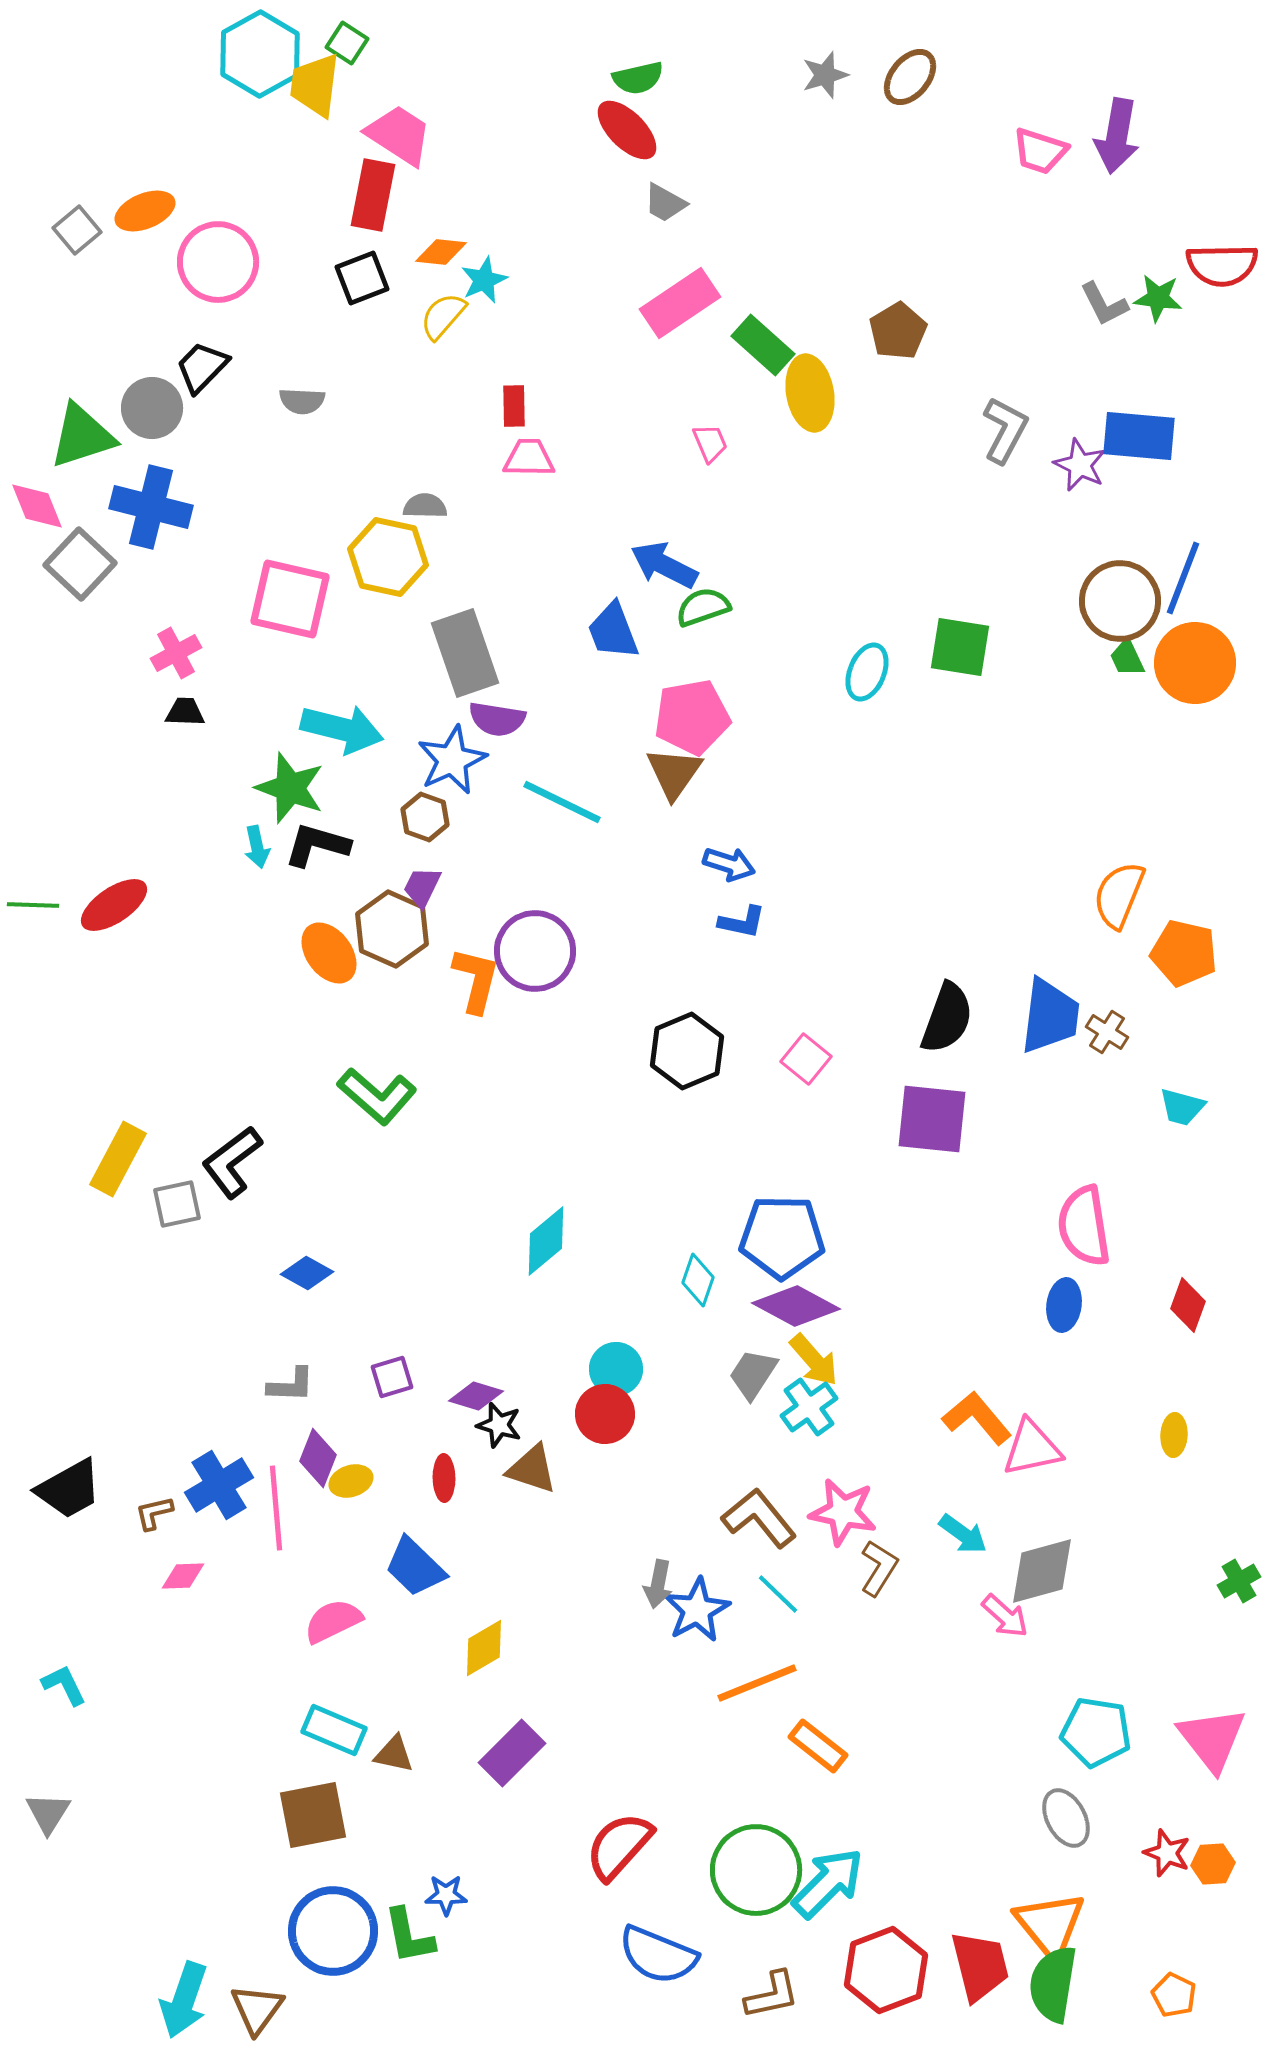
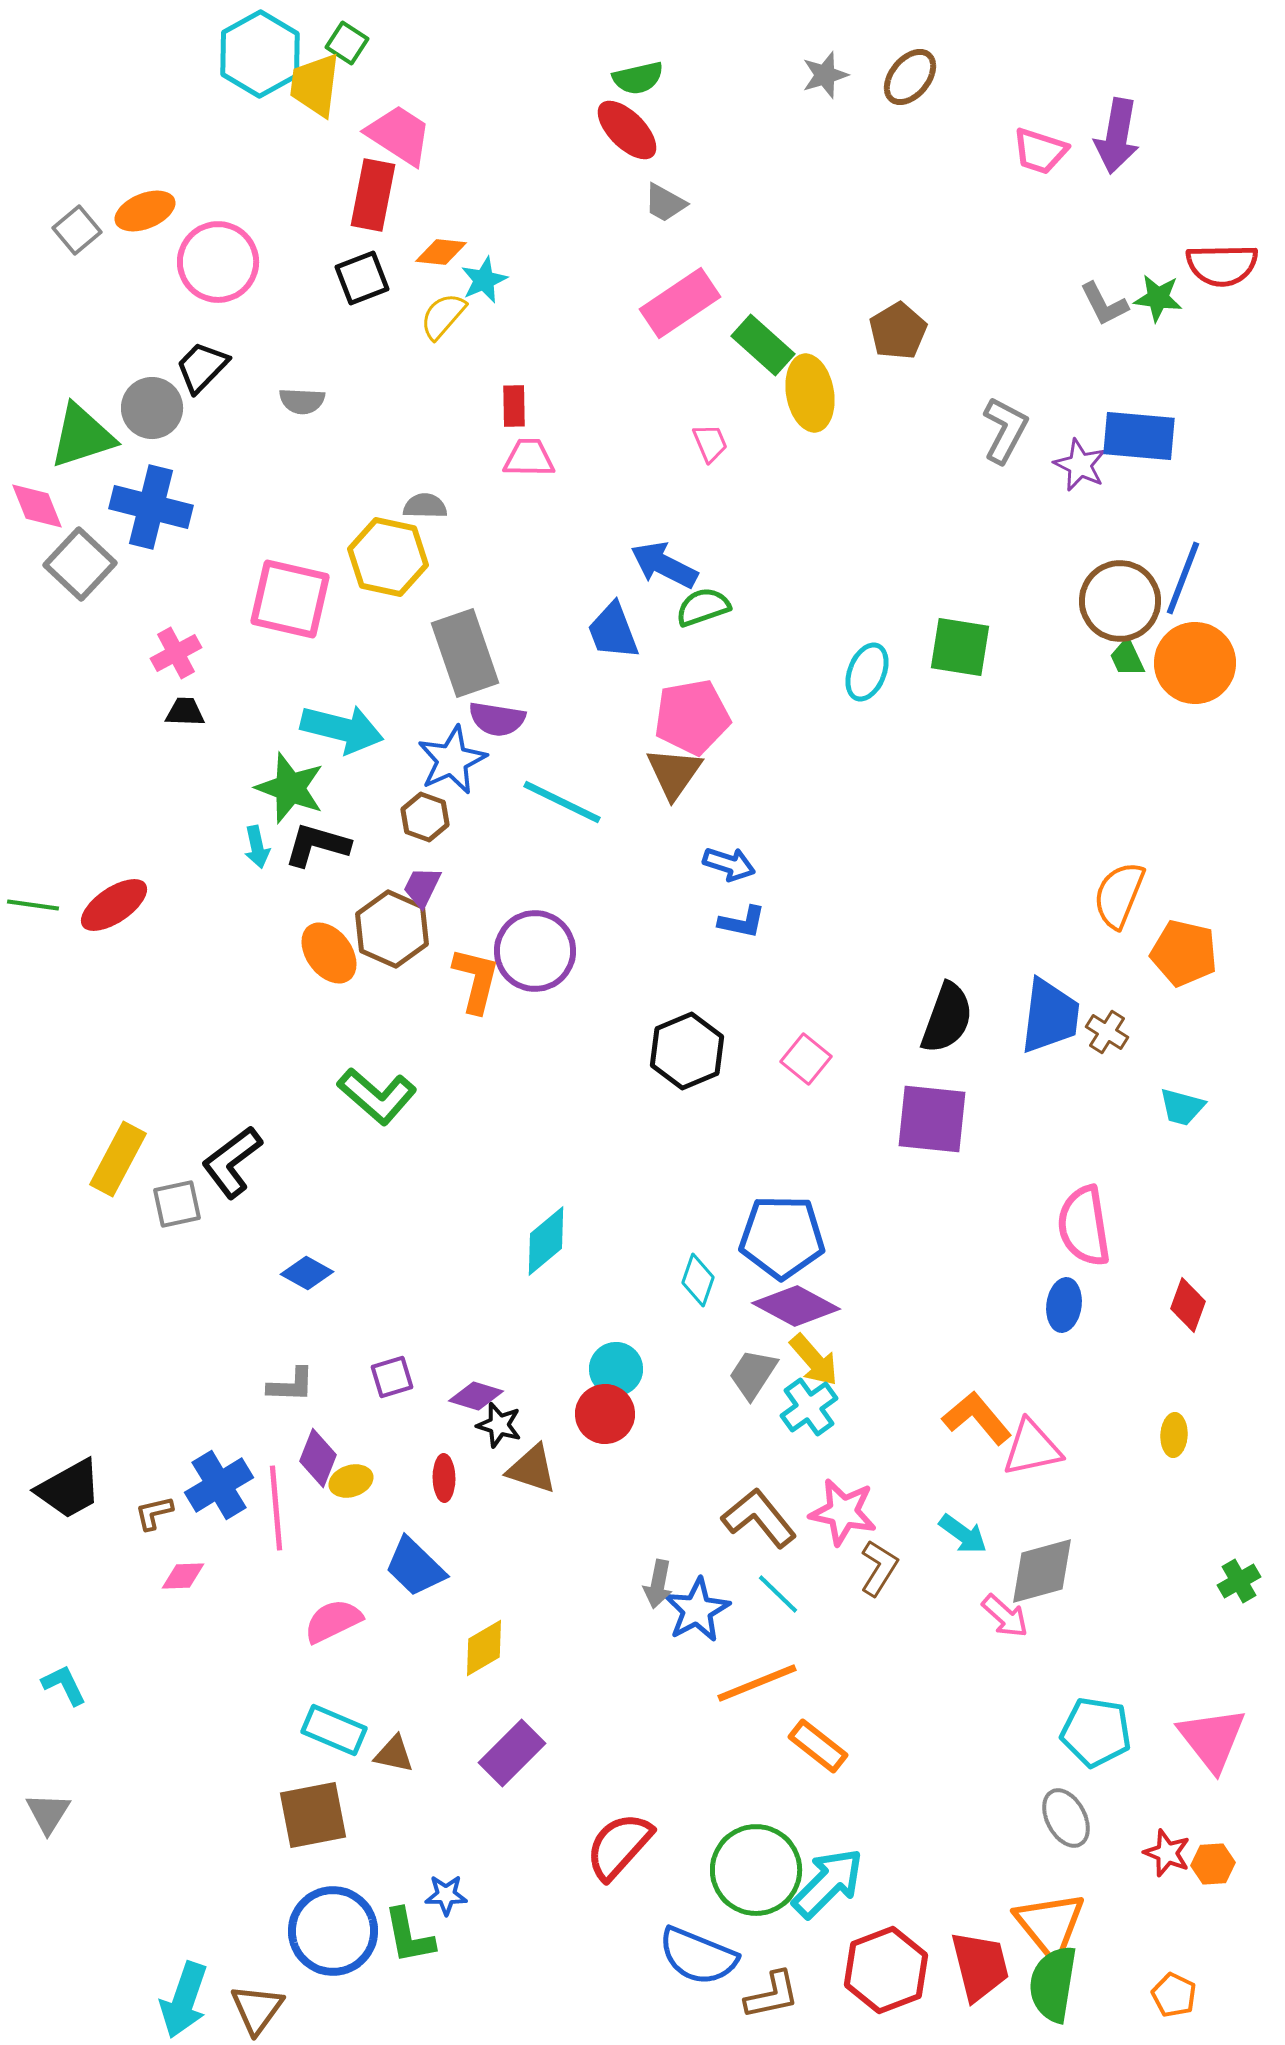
green line at (33, 905): rotated 6 degrees clockwise
blue semicircle at (658, 1955): moved 40 px right, 1 px down
